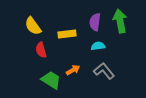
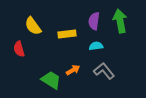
purple semicircle: moved 1 px left, 1 px up
cyan semicircle: moved 2 px left
red semicircle: moved 22 px left, 1 px up
